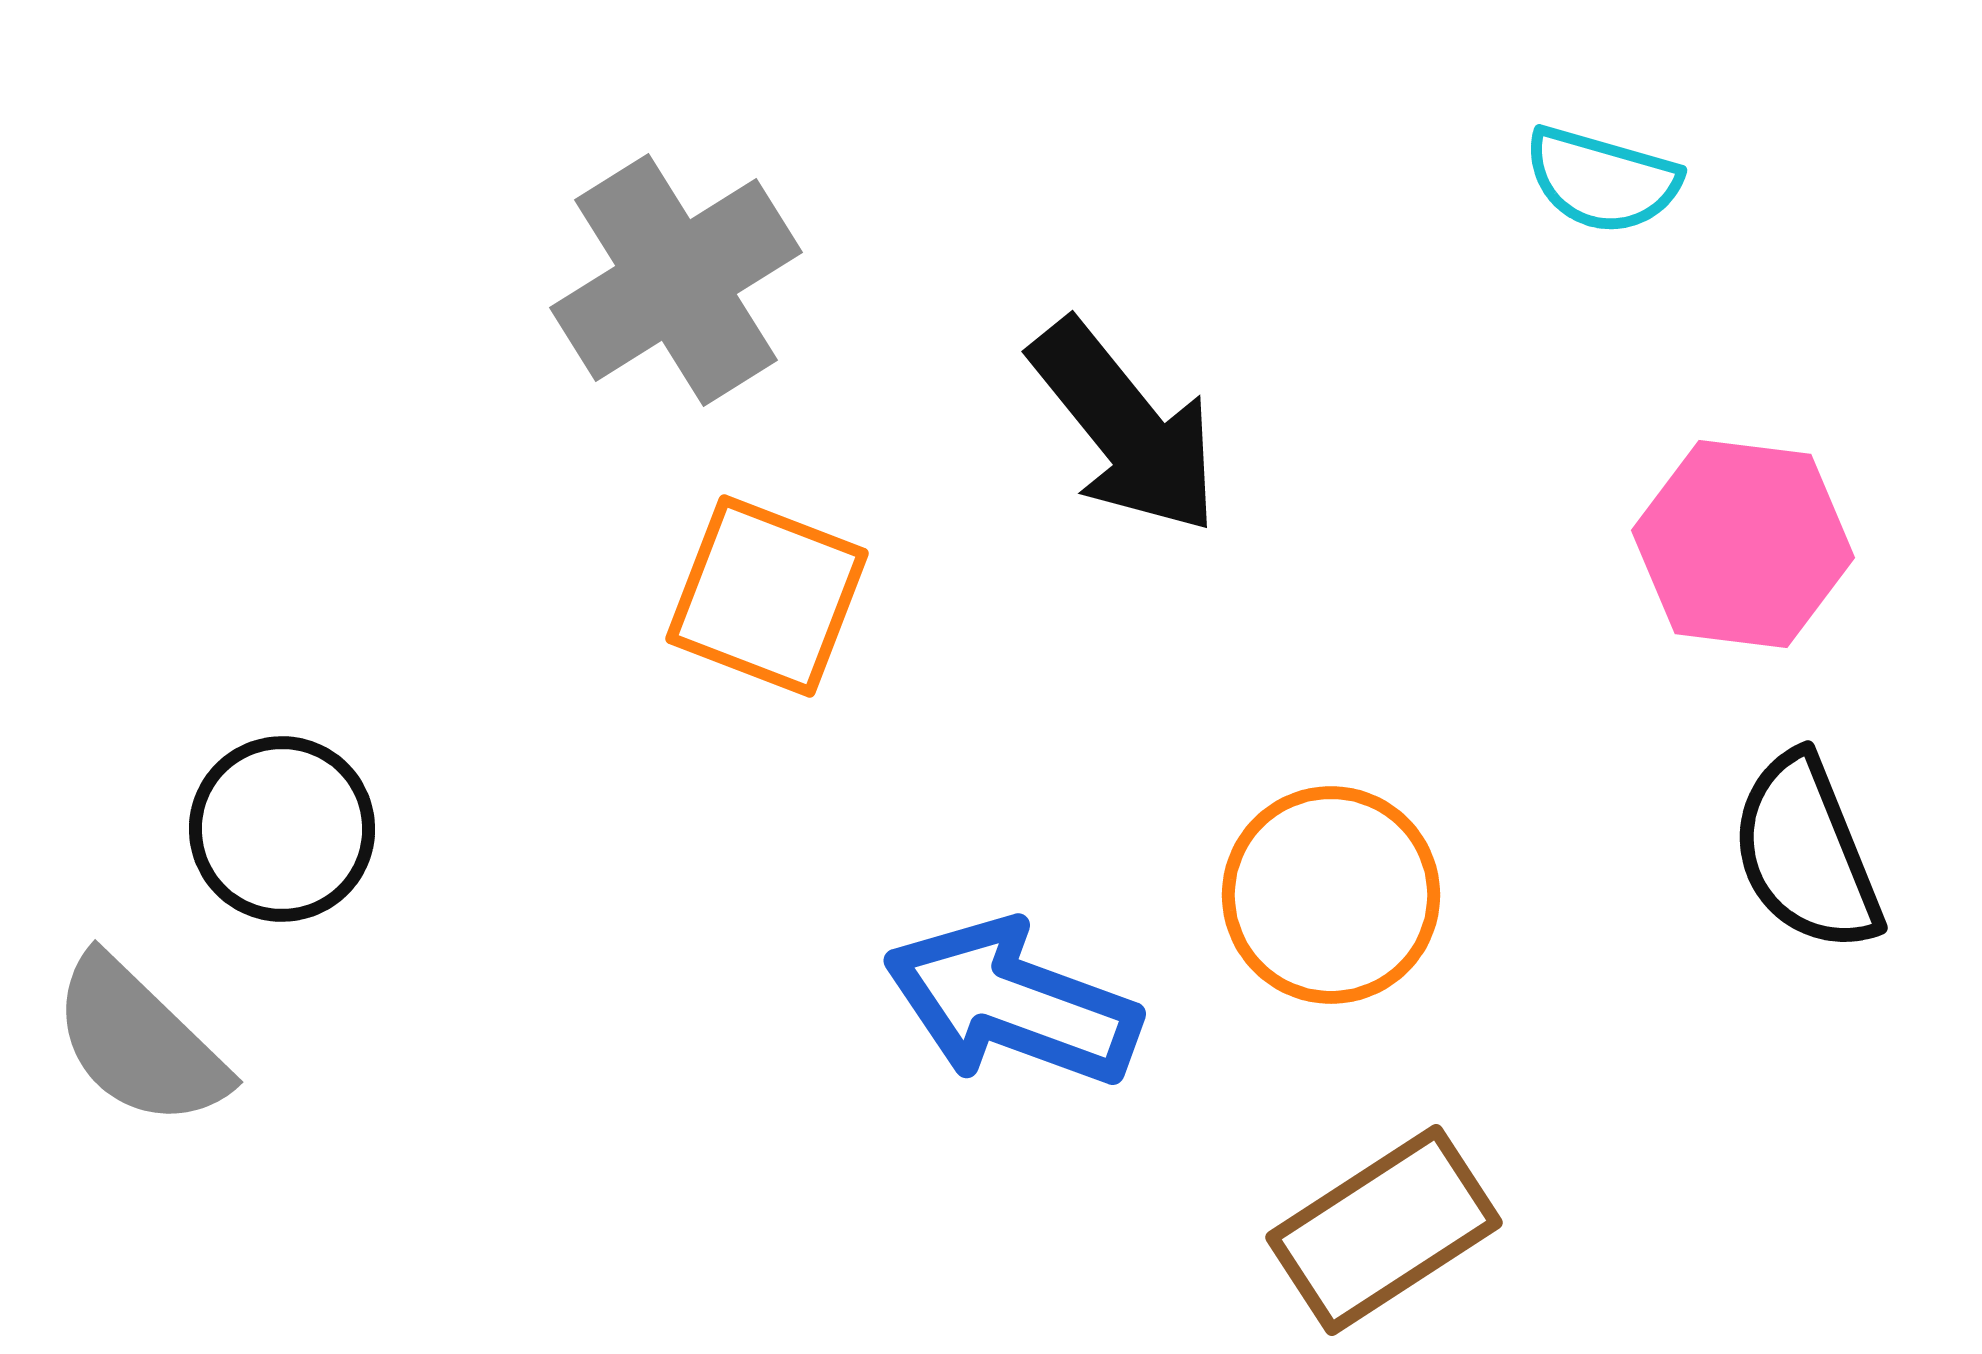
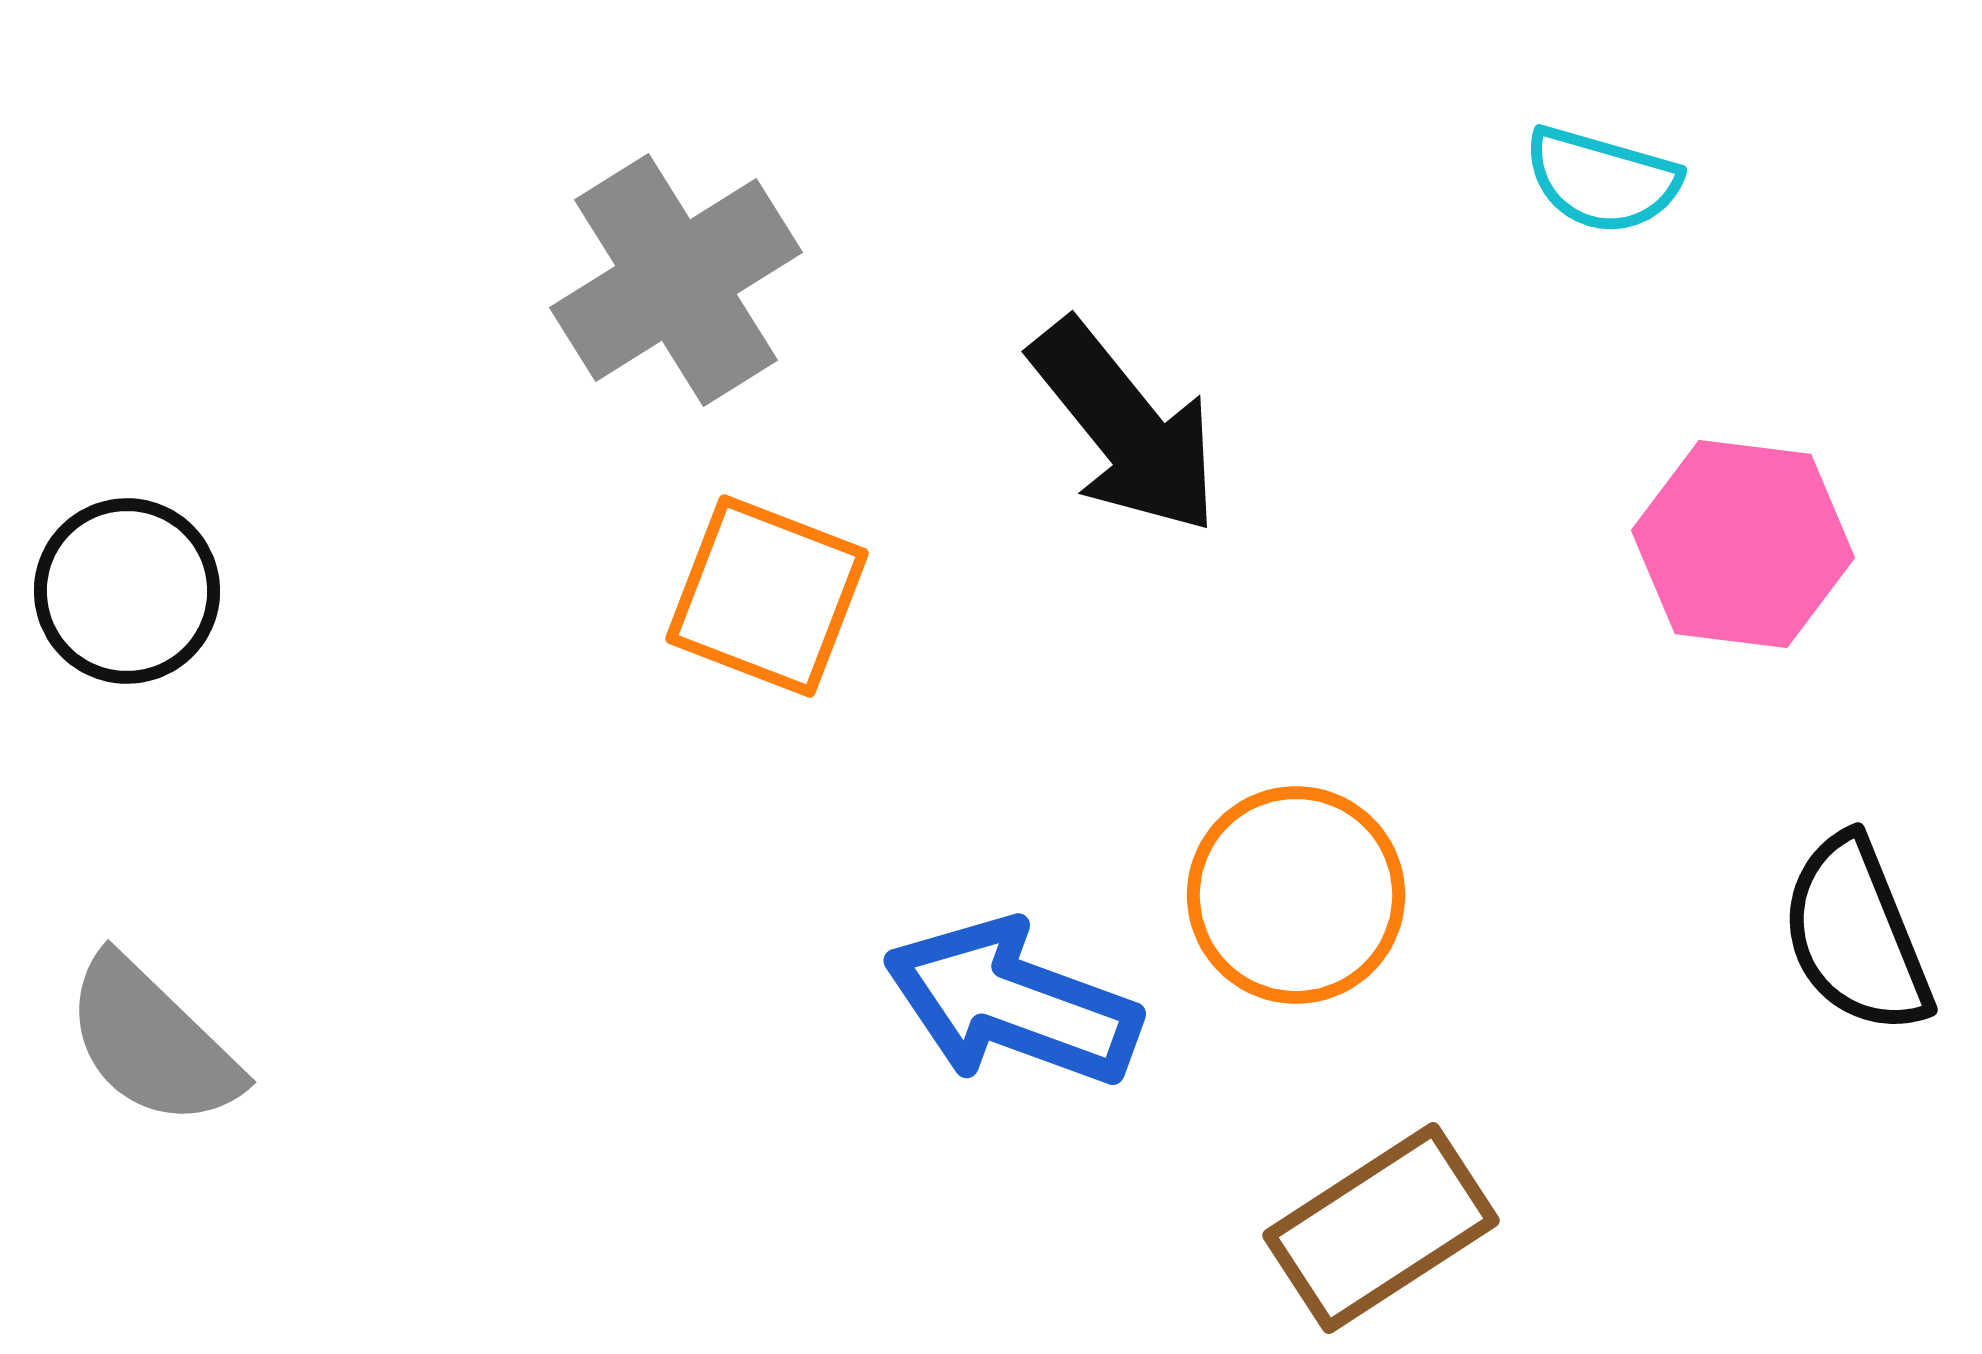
black circle: moved 155 px left, 238 px up
black semicircle: moved 50 px right, 82 px down
orange circle: moved 35 px left
gray semicircle: moved 13 px right
brown rectangle: moved 3 px left, 2 px up
